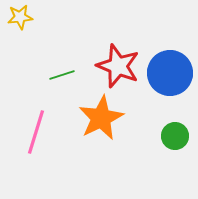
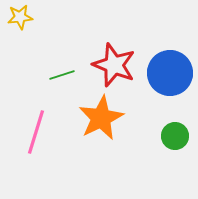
red star: moved 4 px left, 1 px up
